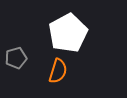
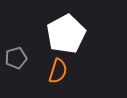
white pentagon: moved 2 px left, 1 px down
